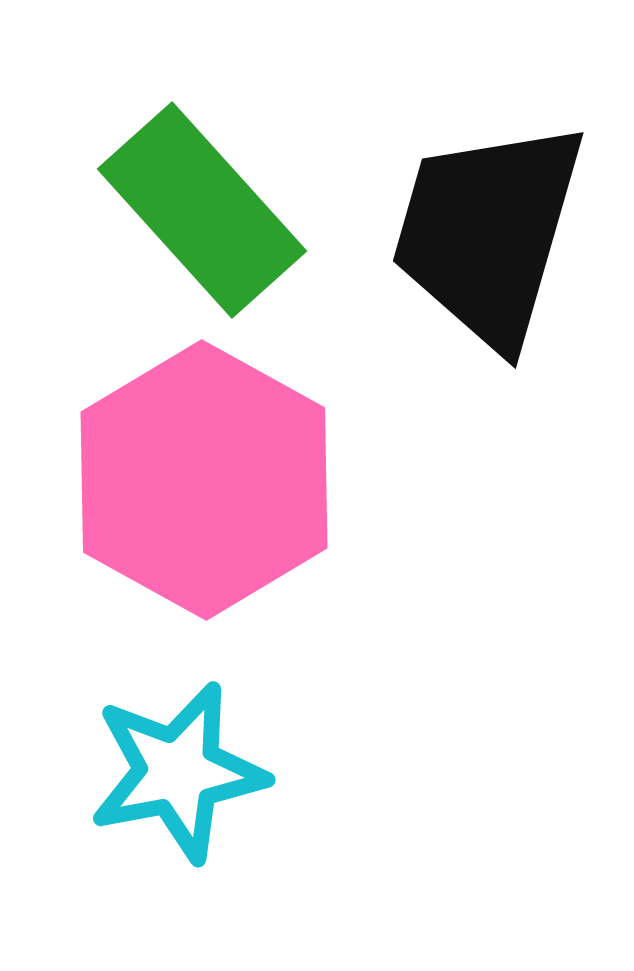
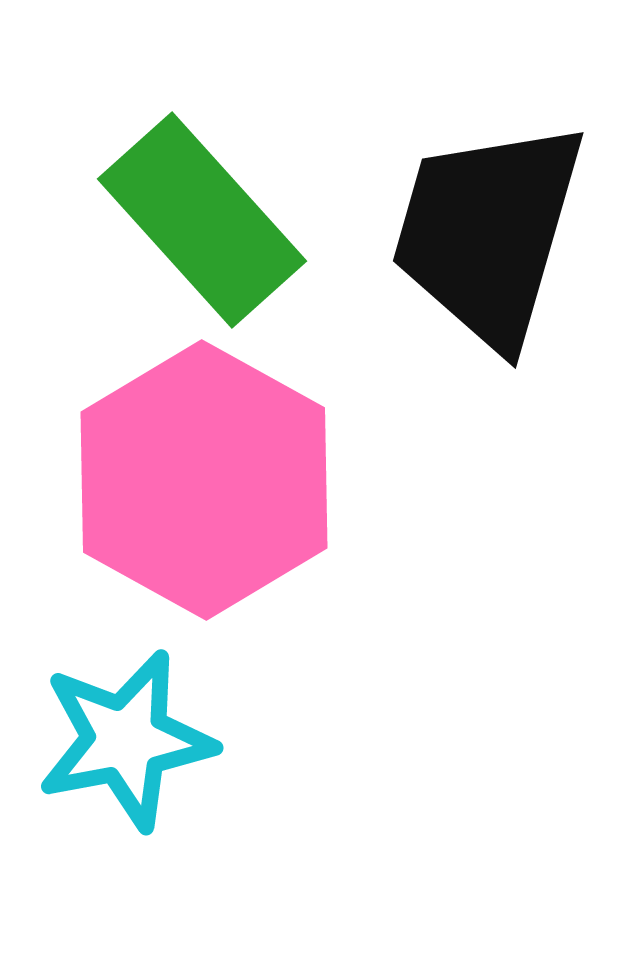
green rectangle: moved 10 px down
cyan star: moved 52 px left, 32 px up
